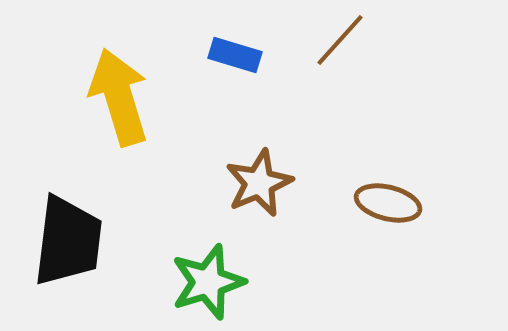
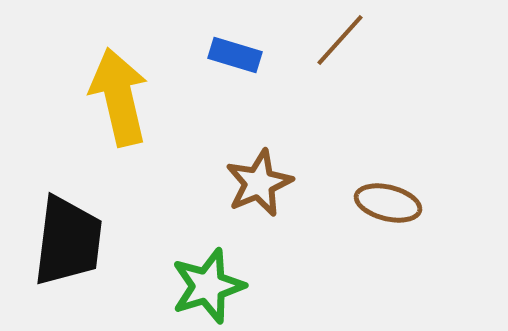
yellow arrow: rotated 4 degrees clockwise
green star: moved 4 px down
